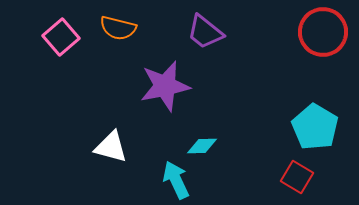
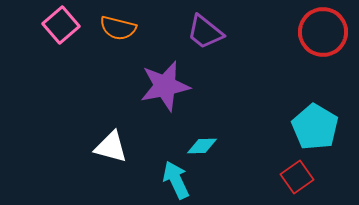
pink square: moved 12 px up
red square: rotated 24 degrees clockwise
